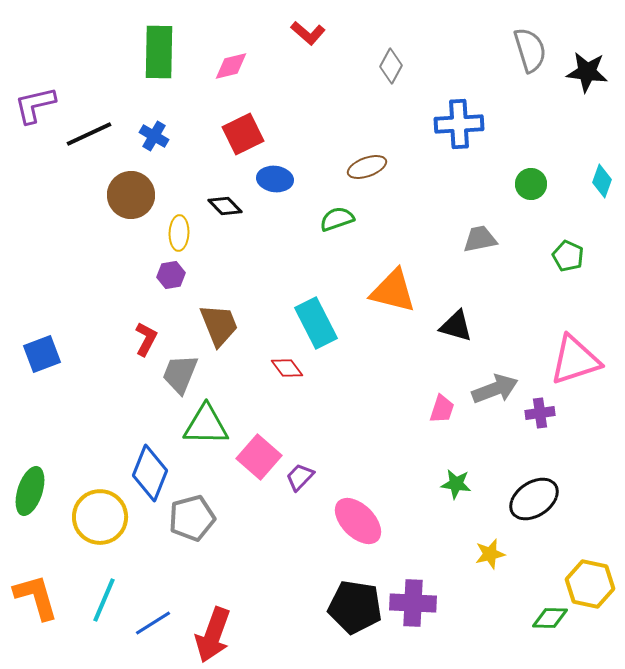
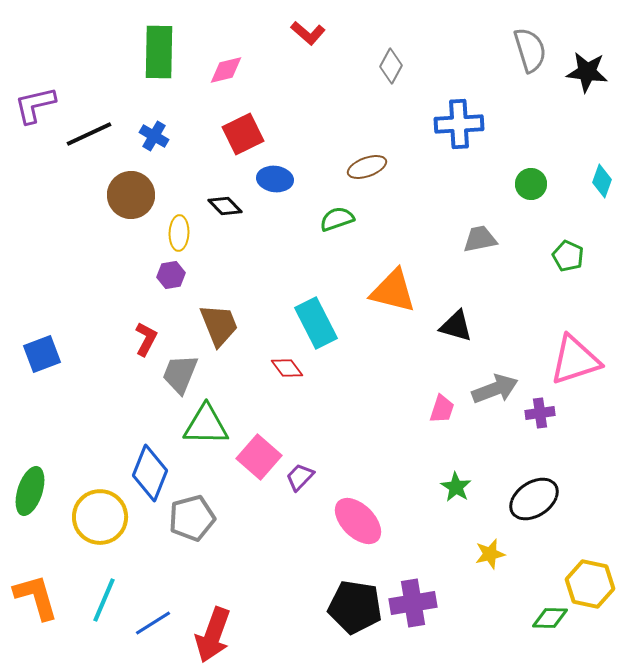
pink diamond at (231, 66): moved 5 px left, 4 px down
green star at (456, 484): moved 3 px down; rotated 24 degrees clockwise
purple cross at (413, 603): rotated 12 degrees counterclockwise
